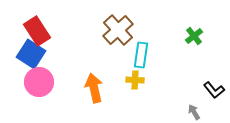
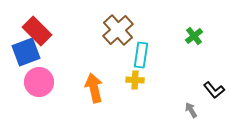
red rectangle: rotated 12 degrees counterclockwise
blue square: moved 5 px left, 2 px up; rotated 36 degrees clockwise
gray arrow: moved 3 px left, 2 px up
